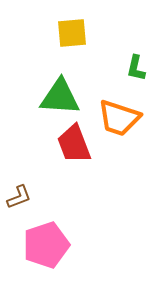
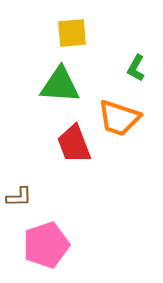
green L-shape: rotated 16 degrees clockwise
green triangle: moved 12 px up
brown L-shape: rotated 20 degrees clockwise
